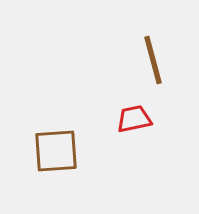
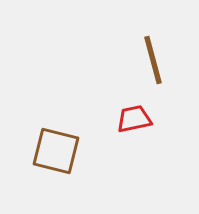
brown square: rotated 18 degrees clockwise
